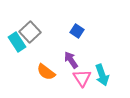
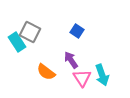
gray square: rotated 20 degrees counterclockwise
